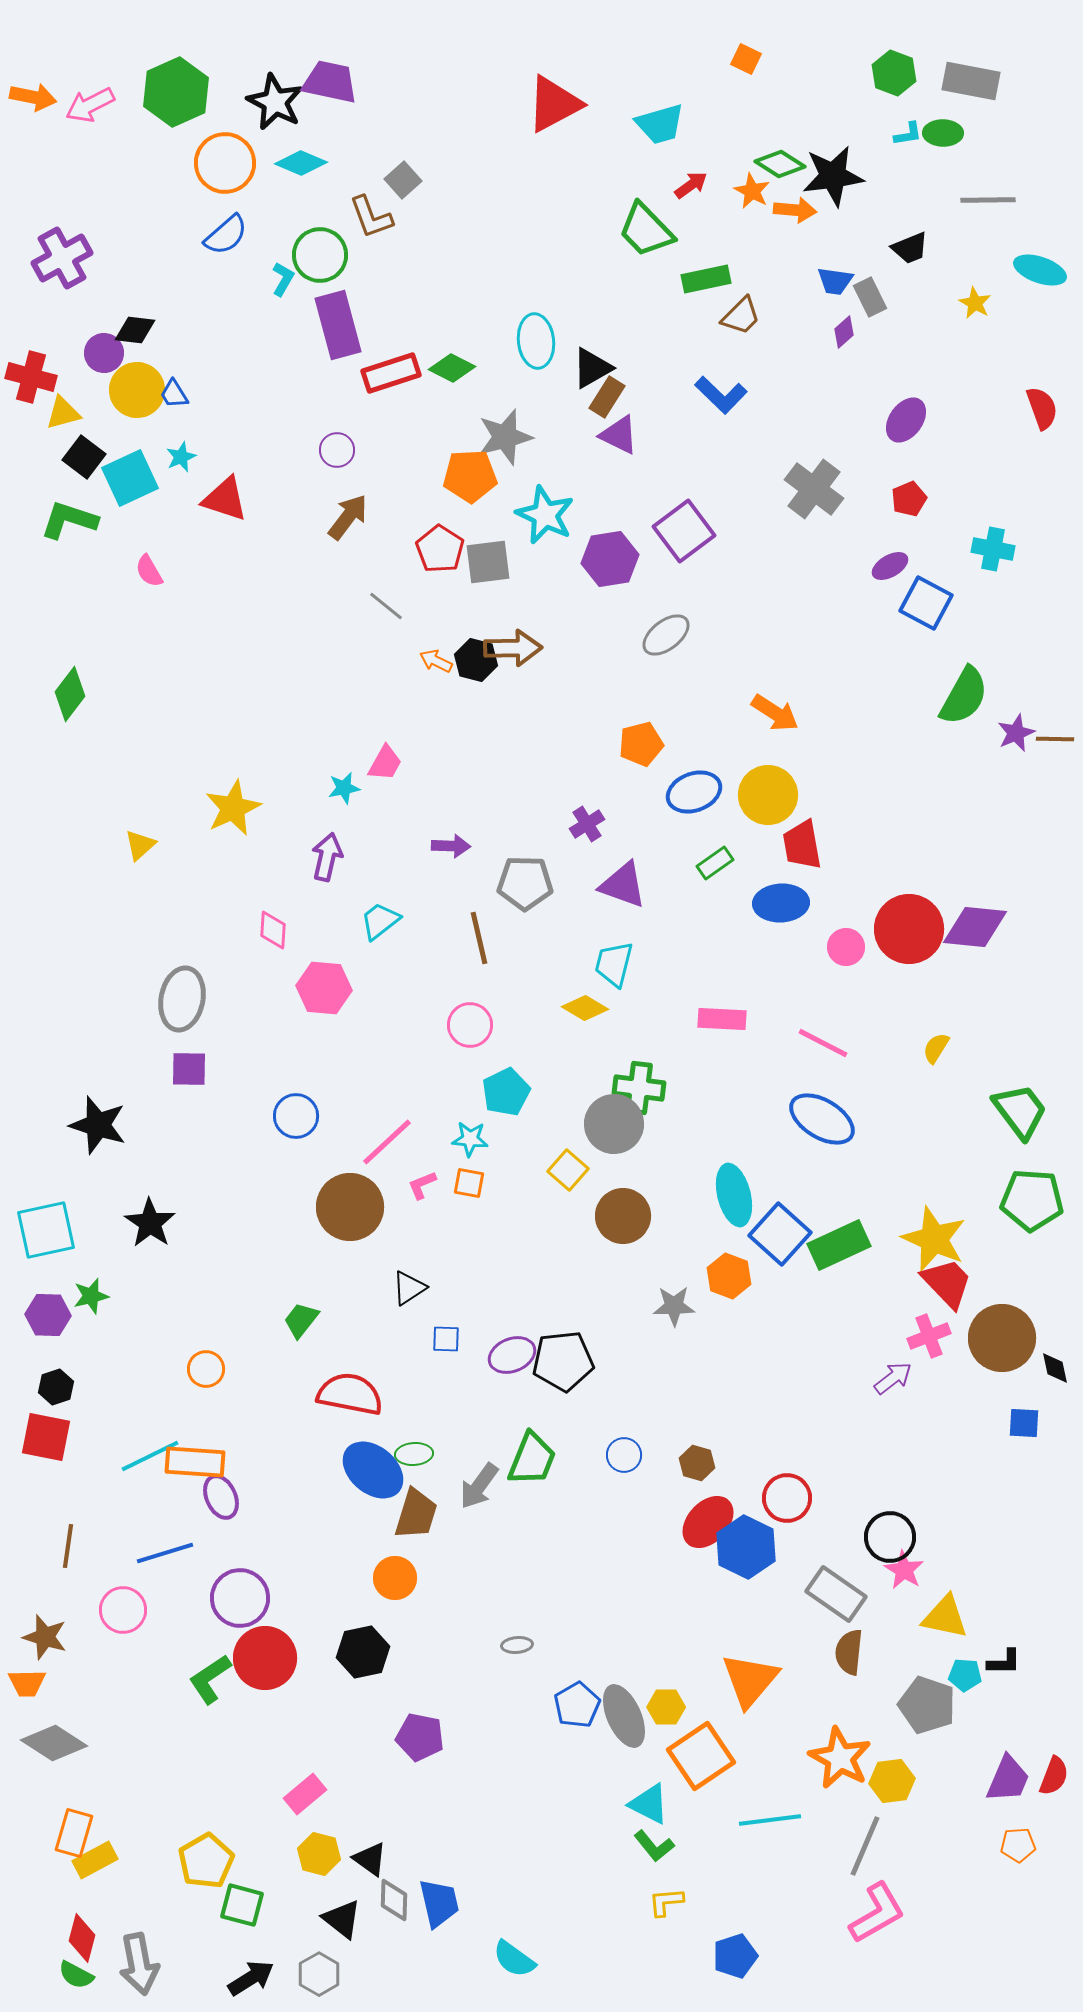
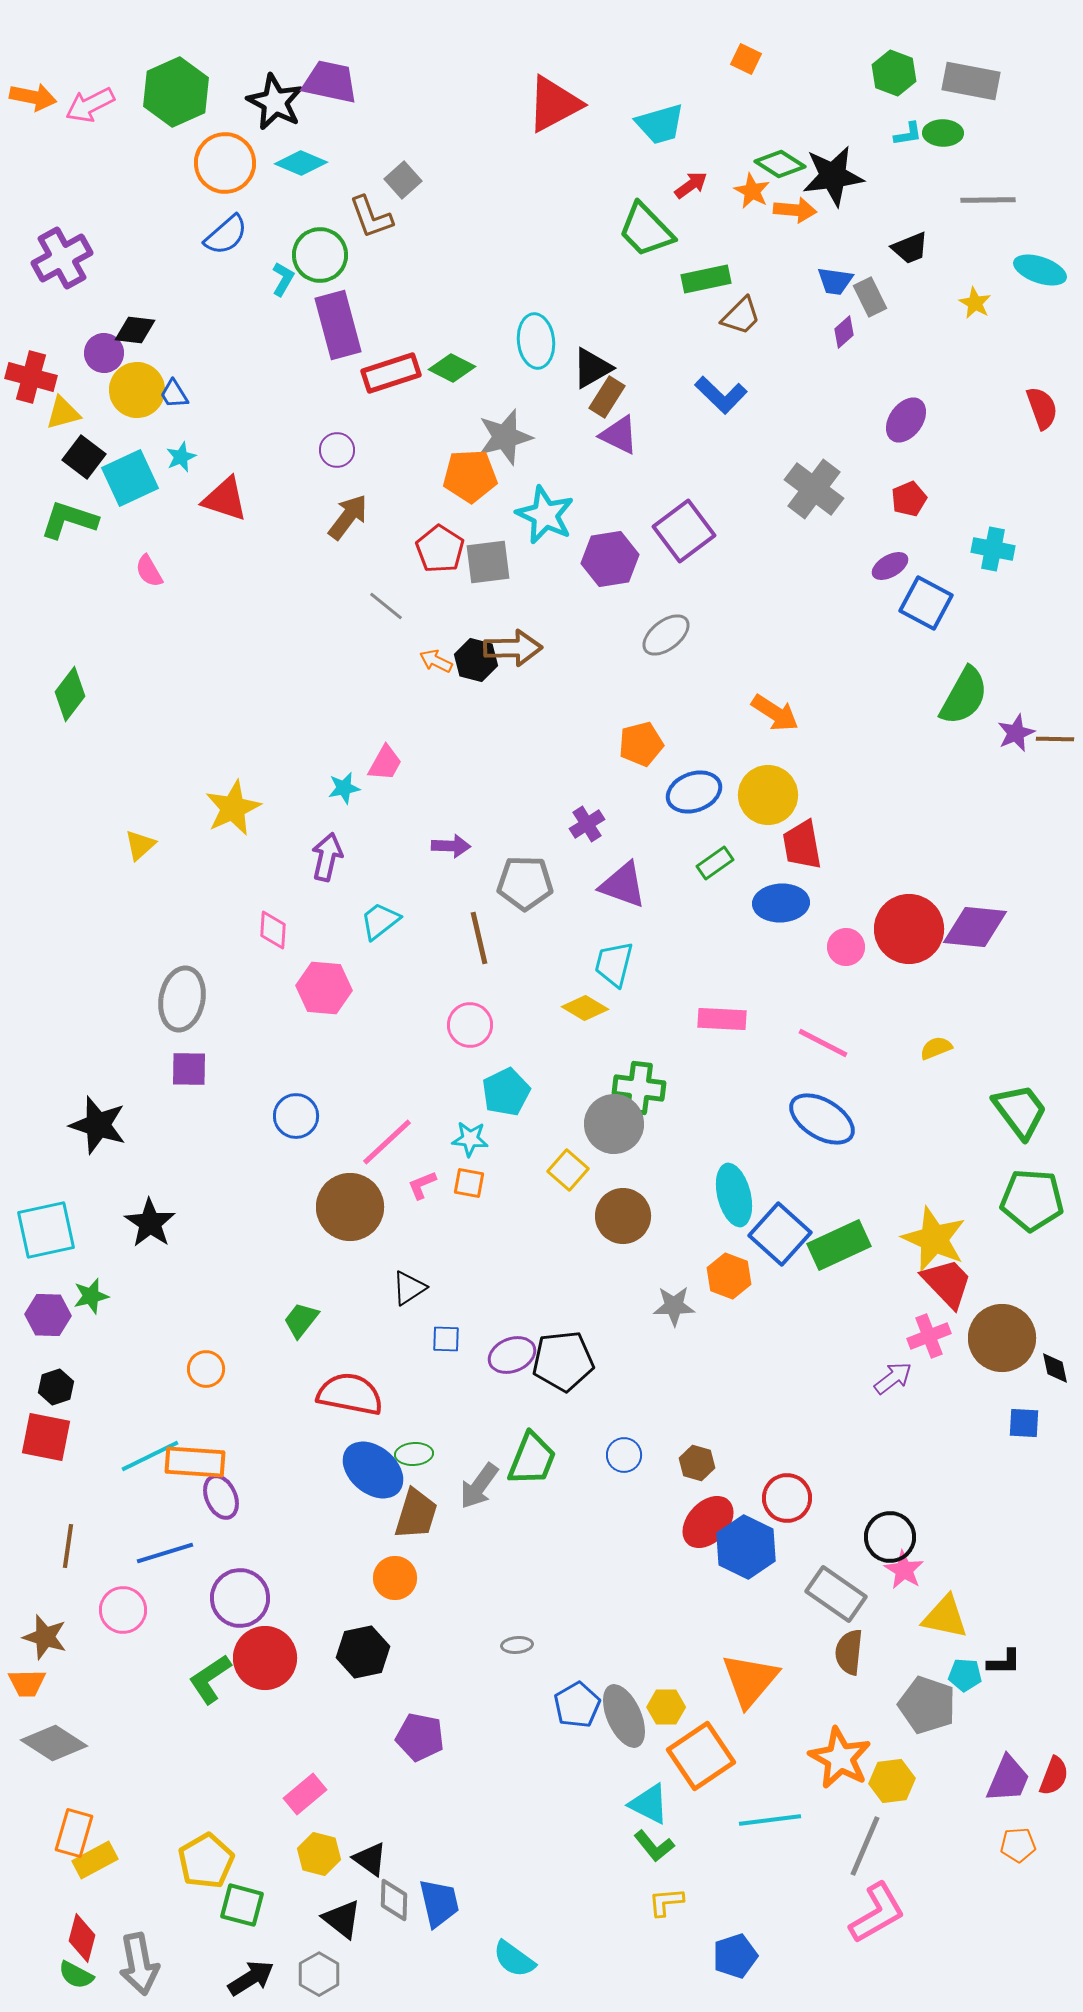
yellow semicircle at (936, 1048): rotated 36 degrees clockwise
